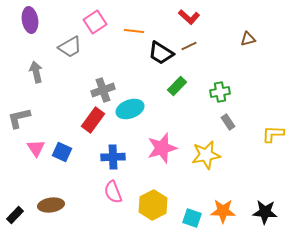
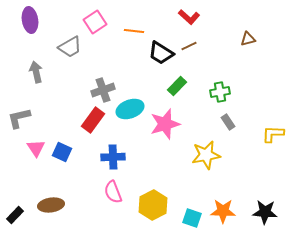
pink star: moved 3 px right, 24 px up
